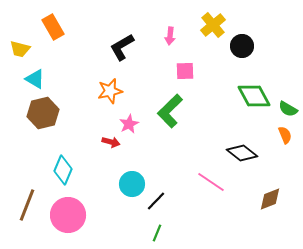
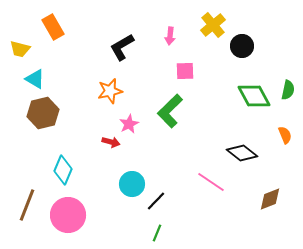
green semicircle: moved 19 px up; rotated 108 degrees counterclockwise
